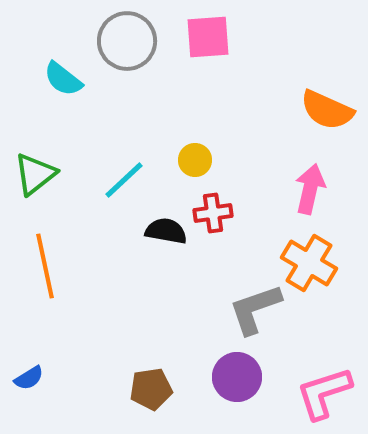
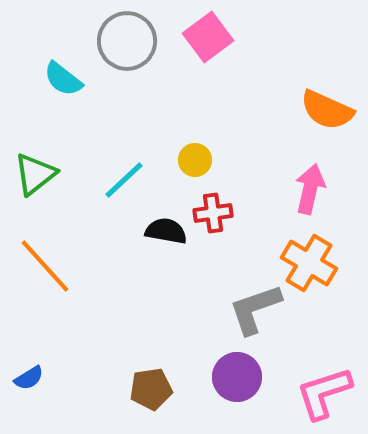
pink square: rotated 33 degrees counterclockwise
orange line: rotated 30 degrees counterclockwise
